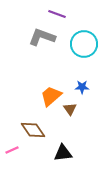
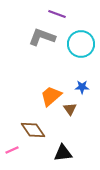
cyan circle: moved 3 px left
